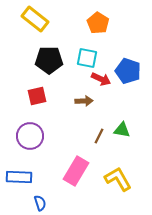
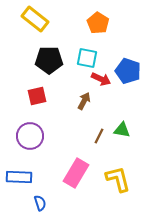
brown arrow: rotated 60 degrees counterclockwise
pink rectangle: moved 2 px down
yellow L-shape: rotated 16 degrees clockwise
